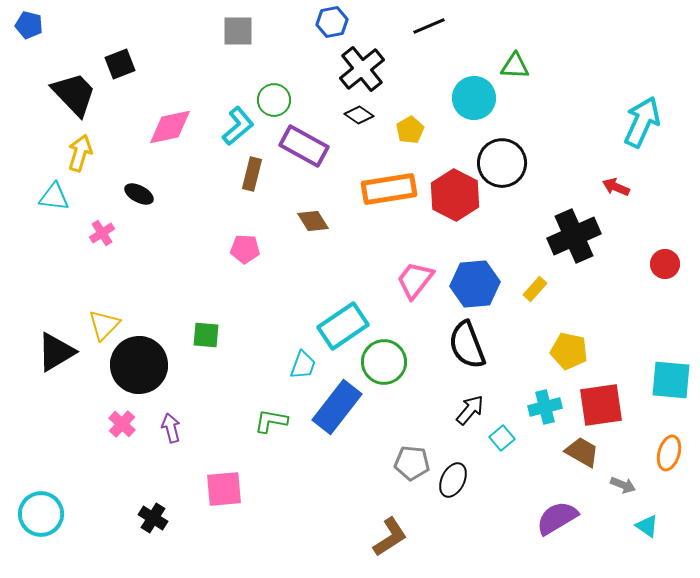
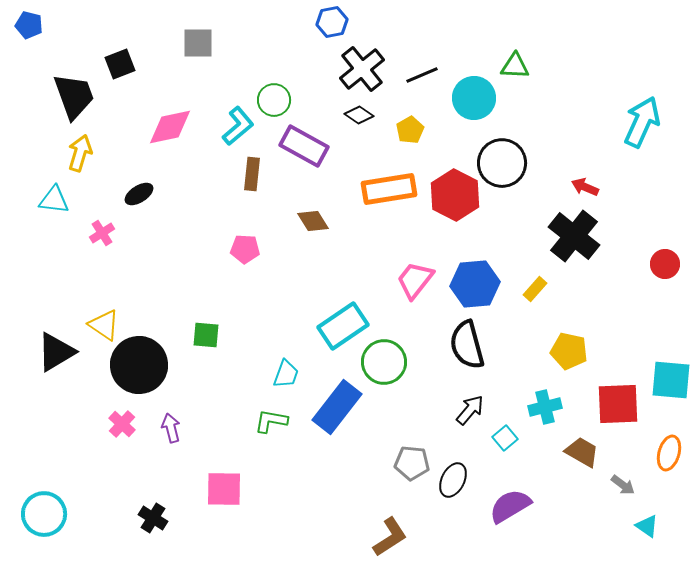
black line at (429, 26): moved 7 px left, 49 px down
gray square at (238, 31): moved 40 px left, 12 px down
black trapezoid at (74, 94): moved 2 px down; rotated 24 degrees clockwise
brown rectangle at (252, 174): rotated 8 degrees counterclockwise
red arrow at (616, 187): moved 31 px left
black ellipse at (139, 194): rotated 60 degrees counterclockwise
cyan triangle at (54, 197): moved 3 px down
black cross at (574, 236): rotated 27 degrees counterclockwise
yellow triangle at (104, 325): rotated 40 degrees counterclockwise
black semicircle at (467, 345): rotated 6 degrees clockwise
cyan trapezoid at (303, 365): moved 17 px left, 9 px down
red square at (601, 405): moved 17 px right, 1 px up; rotated 6 degrees clockwise
cyan square at (502, 438): moved 3 px right
gray arrow at (623, 485): rotated 15 degrees clockwise
pink square at (224, 489): rotated 6 degrees clockwise
cyan circle at (41, 514): moved 3 px right
purple semicircle at (557, 518): moved 47 px left, 12 px up
